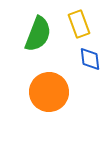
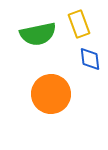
green semicircle: rotated 57 degrees clockwise
orange circle: moved 2 px right, 2 px down
